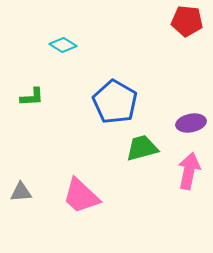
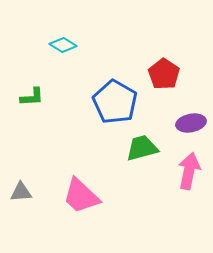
red pentagon: moved 23 px left, 53 px down; rotated 28 degrees clockwise
